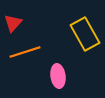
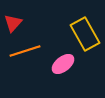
orange line: moved 1 px up
pink ellipse: moved 5 px right, 12 px up; rotated 60 degrees clockwise
